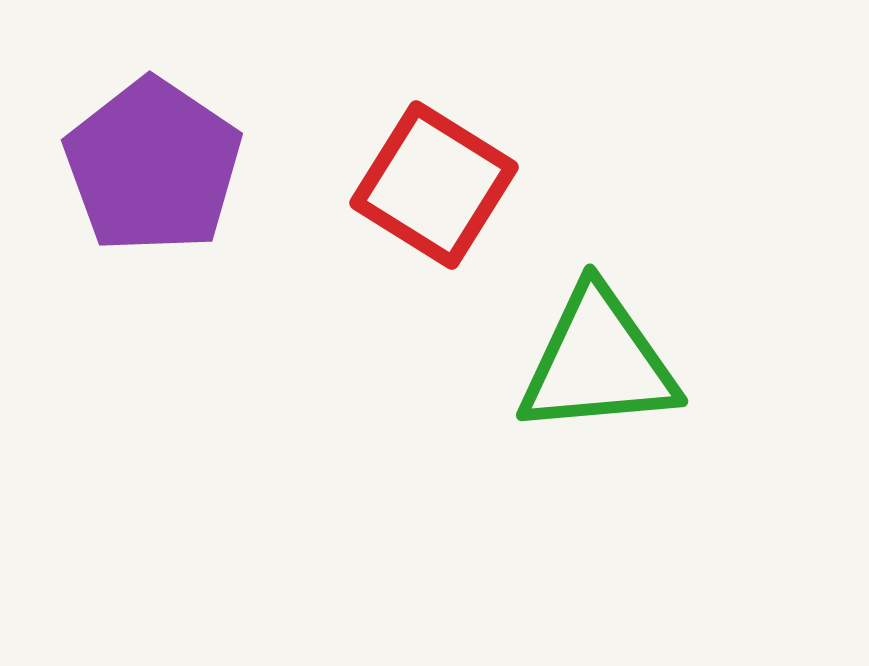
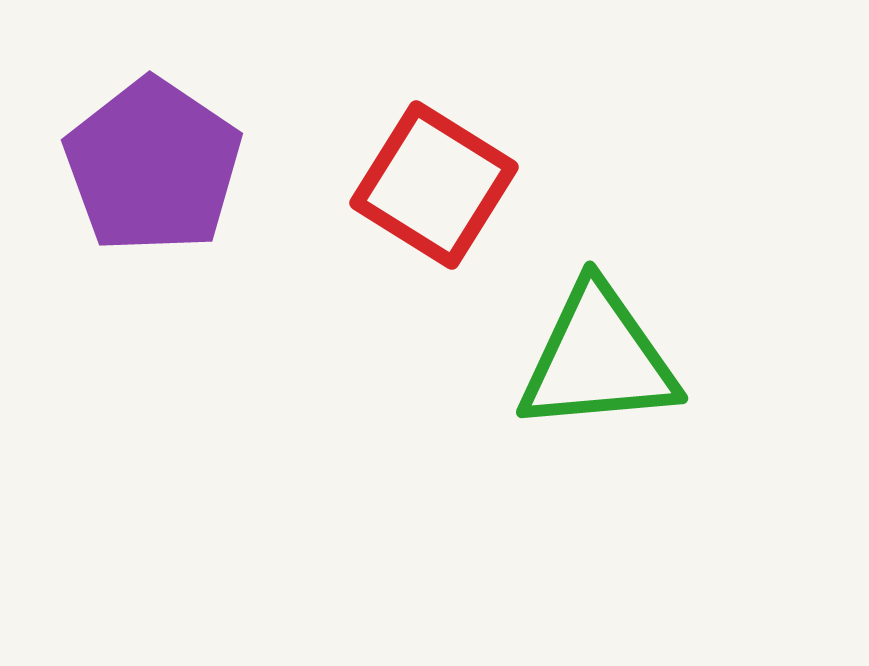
green triangle: moved 3 px up
